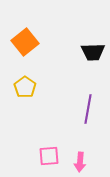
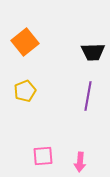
yellow pentagon: moved 4 px down; rotated 15 degrees clockwise
purple line: moved 13 px up
pink square: moved 6 px left
